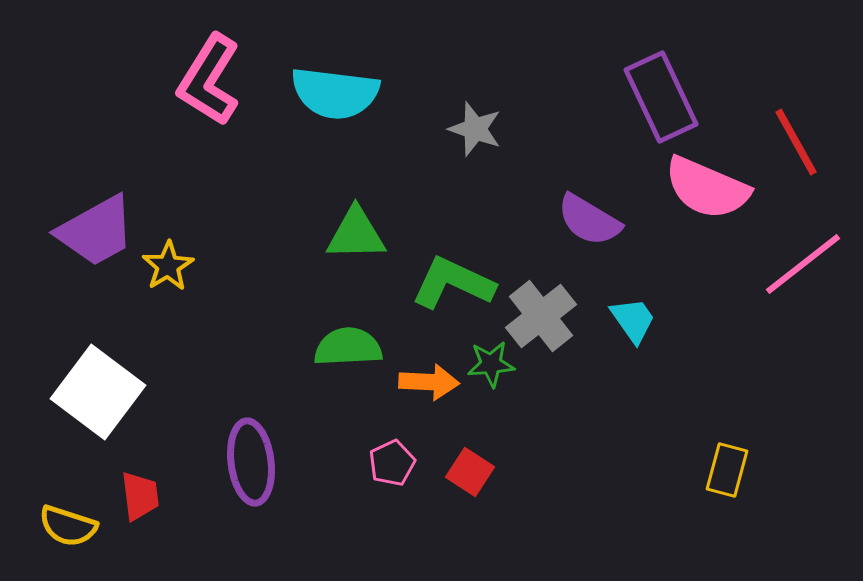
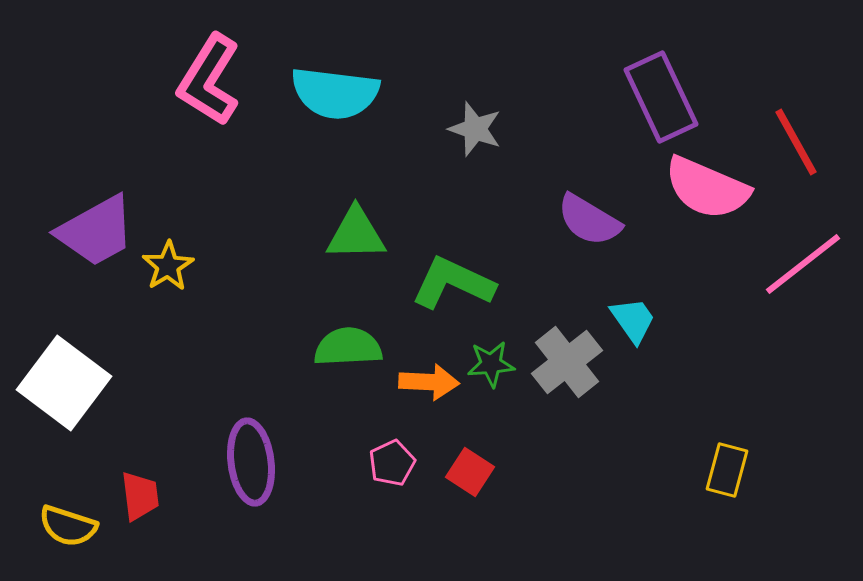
gray cross: moved 26 px right, 46 px down
white square: moved 34 px left, 9 px up
